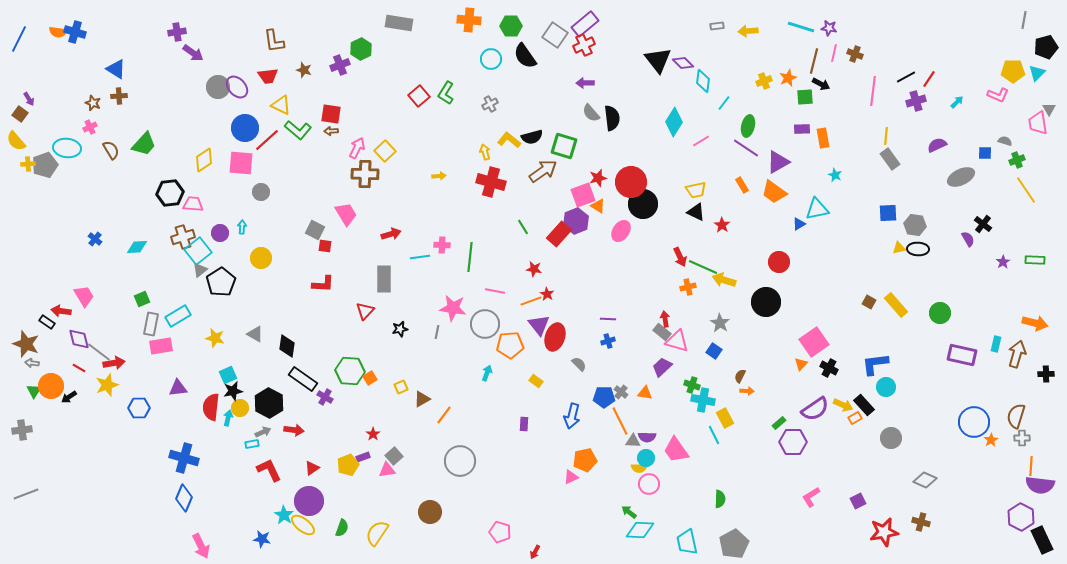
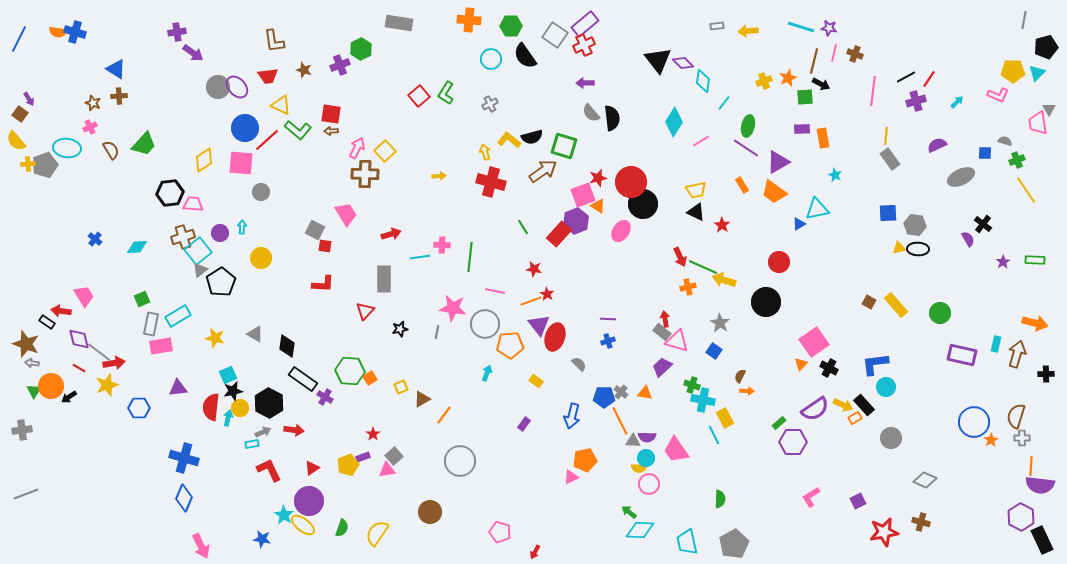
purple rectangle at (524, 424): rotated 32 degrees clockwise
